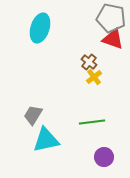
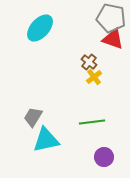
cyan ellipse: rotated 24 degrees clockwise
gray trapezoid: moved 2 px down
